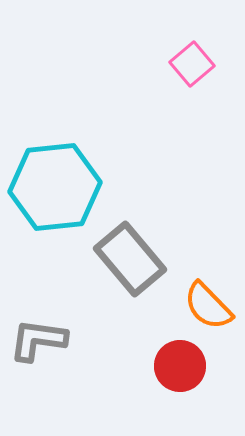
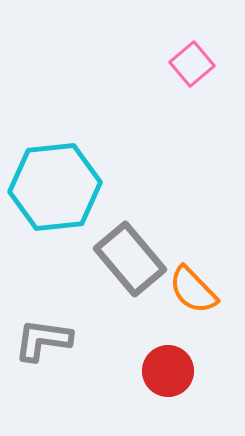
orange semicircle: moved 15 px left, 16 px up
gray L-shape: moved 5 px right
red circle: moved 12 px left, 5 px down
